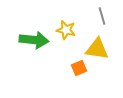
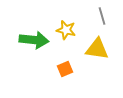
orange square: moved 14 px left, 1 px down
